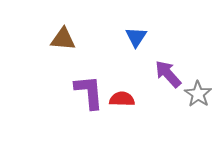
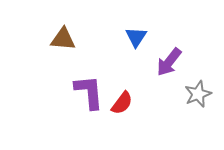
purple arrow: moved 1 px right, 12 px up; rotated 100 degrees counterclockwise
gray star: rotated 16 degrees clockwise
red semicircle: moved 4 px down; rotated 125 degrees clockwise
